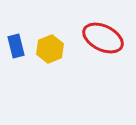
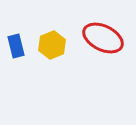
yellow hexagon: moved 2 px right, 4 px up
